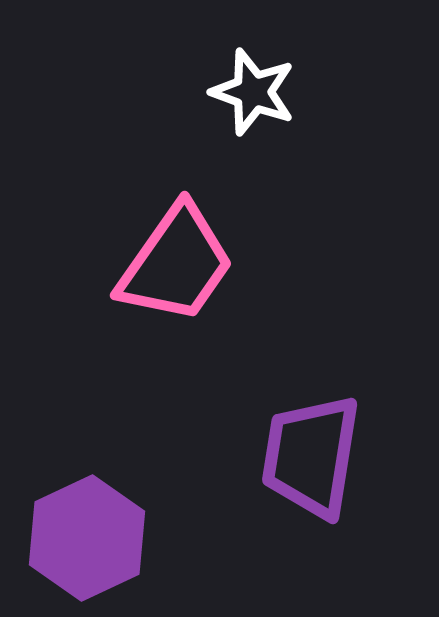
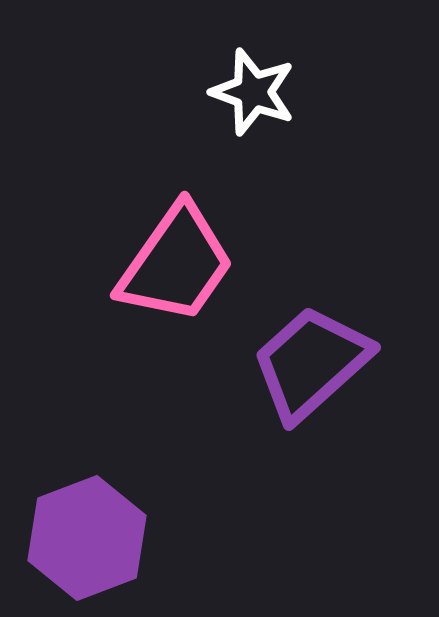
purple trapezoid: moved 93 px up; rotated 39 degrees clockwise
purple hexagon: rotated 4 degrees clockwise
